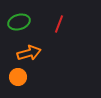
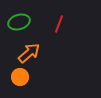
orange arrow: rotated 25 degrees counterclockwise
orange circle: moved 2 px right
